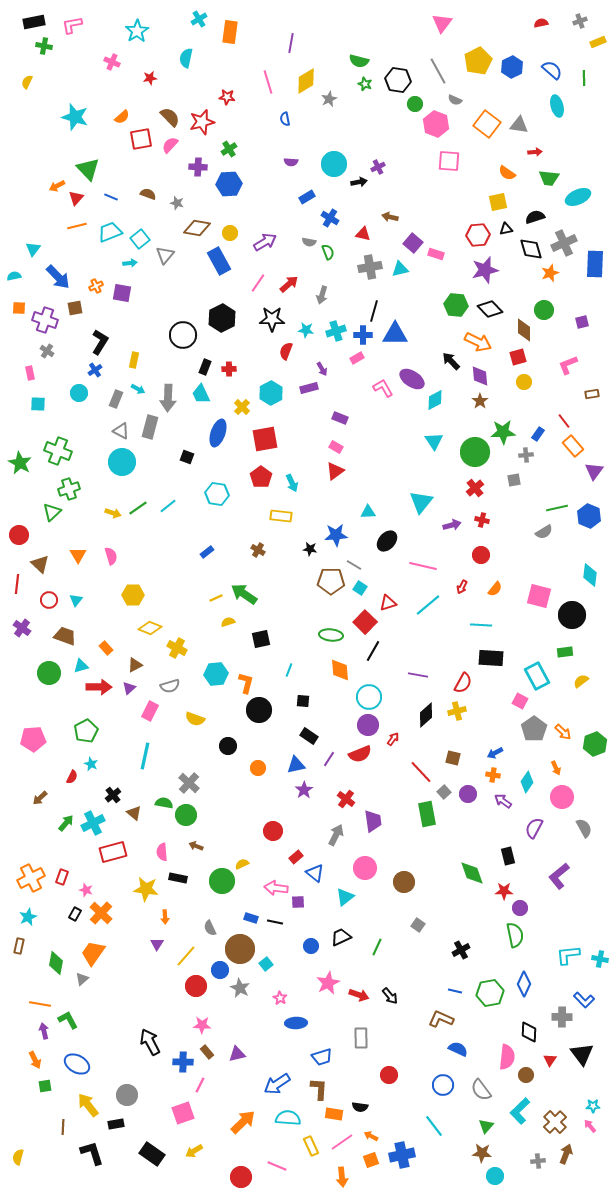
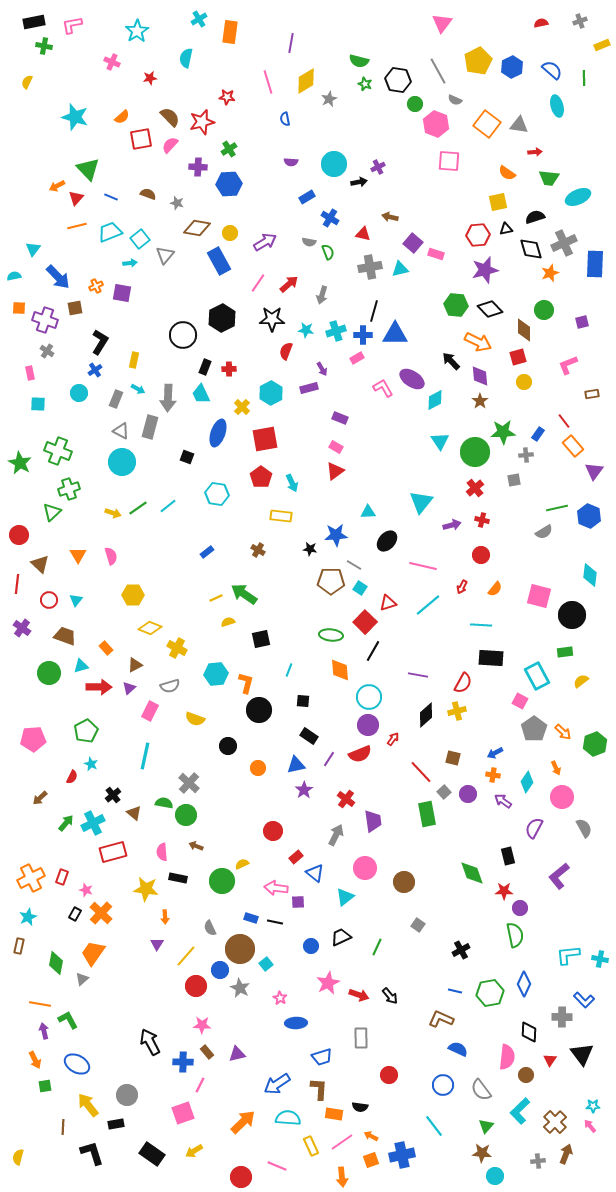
yellow rectangle at (598, 42): moved 4 px right, 3 px down
cyan triangle at (434, 441): moved 6 px right
